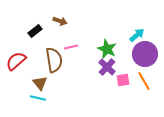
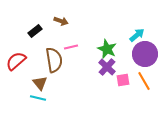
brown arrow: moved 1 px right
